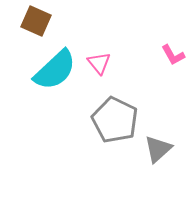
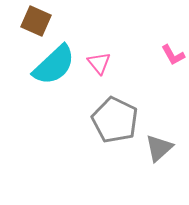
cyan semicircle: moved 1 px left, 5 px up
gray triangle: moved 1 px right, 1 px up
